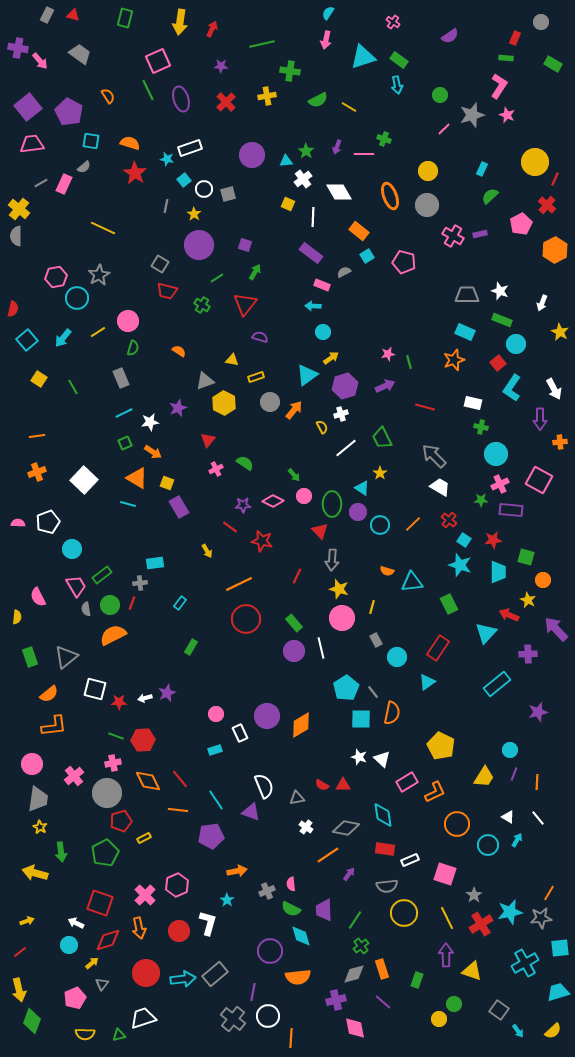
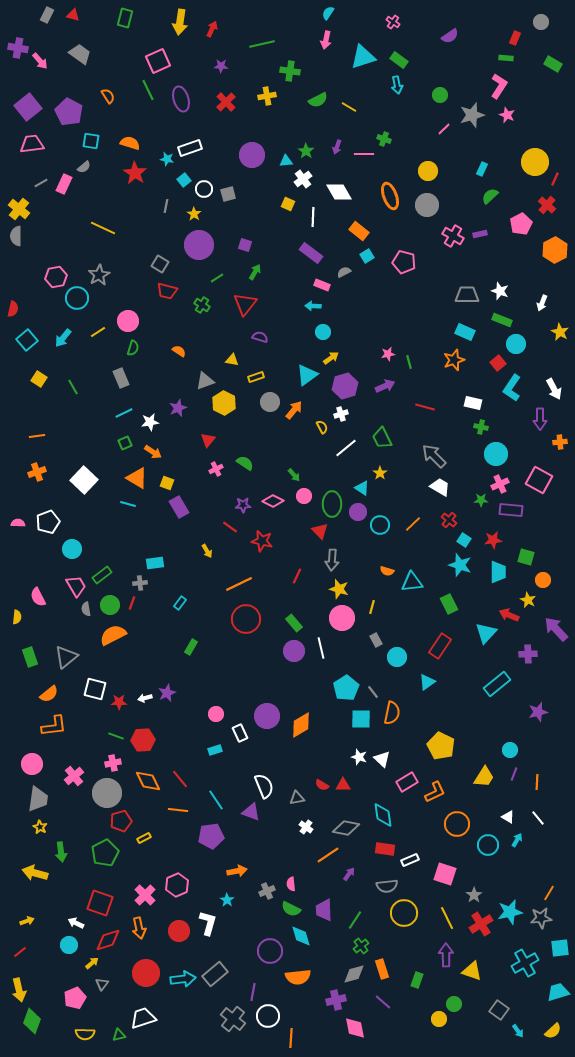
red rectangle at (438, 648): moved 2 px right, 2 px up
